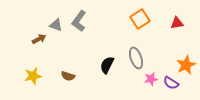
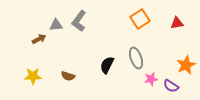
gray triangle: rotated 24 degrees counterclockwise
yellow star: rotated 12 degrees clockwise
purple semicircle: moved 3 px down
